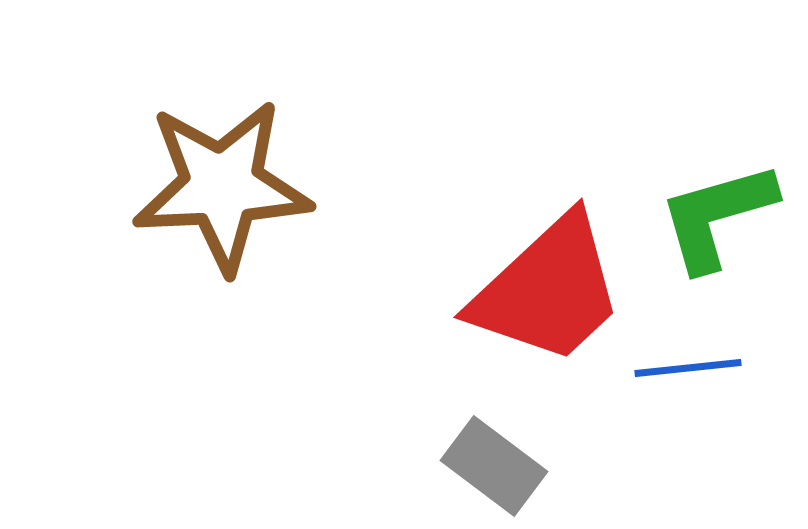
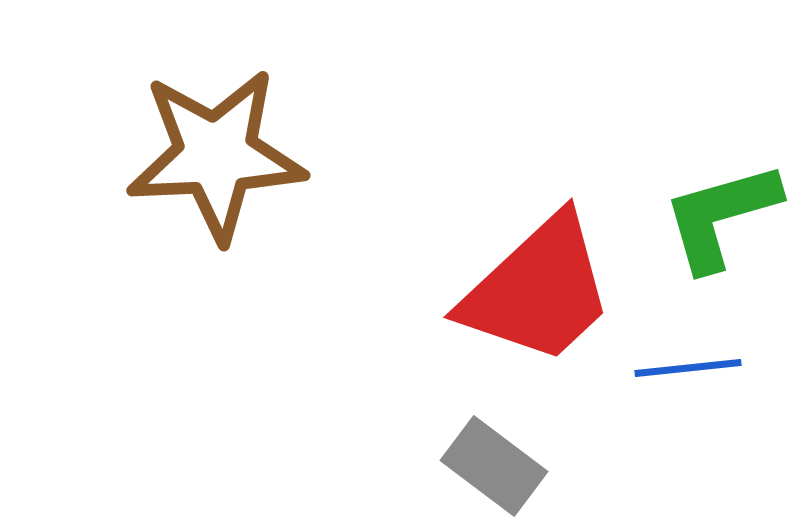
brown star: moved 6 px left, 31 px up
green L-shape: moved 4 px right
red trapezoid: moved 10 px left
